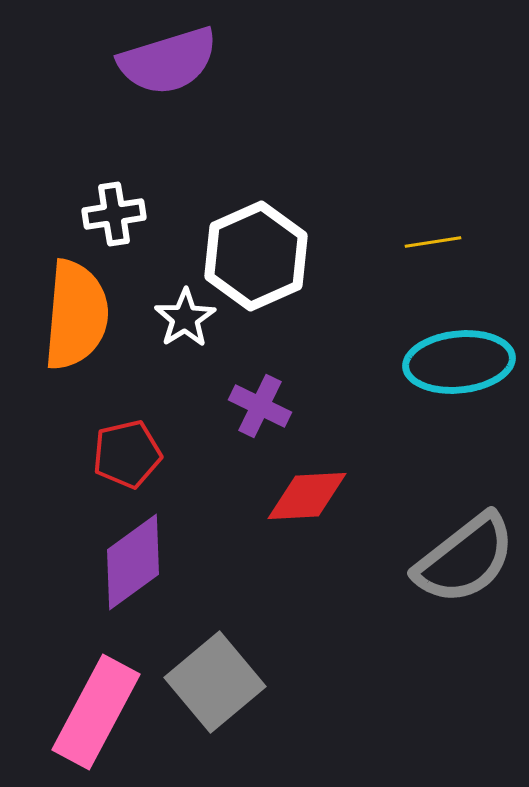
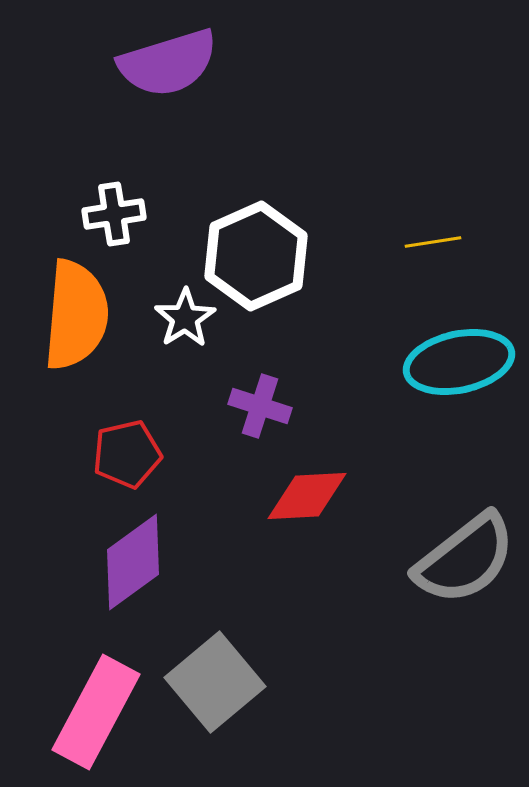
purple semicircle: moved 2 px down
cyan ellipse: rotated 6 degrees counterclockwise
purple cross: rotated 8 degrees counterclockwise
